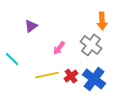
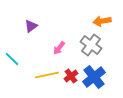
orange arrow: rotated 84 degrees clockwise
blue cross: moved 2 px up; rotated 15 degrees clockwise
